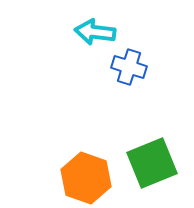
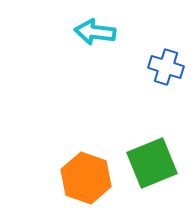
blue cross: moved 37 px right
